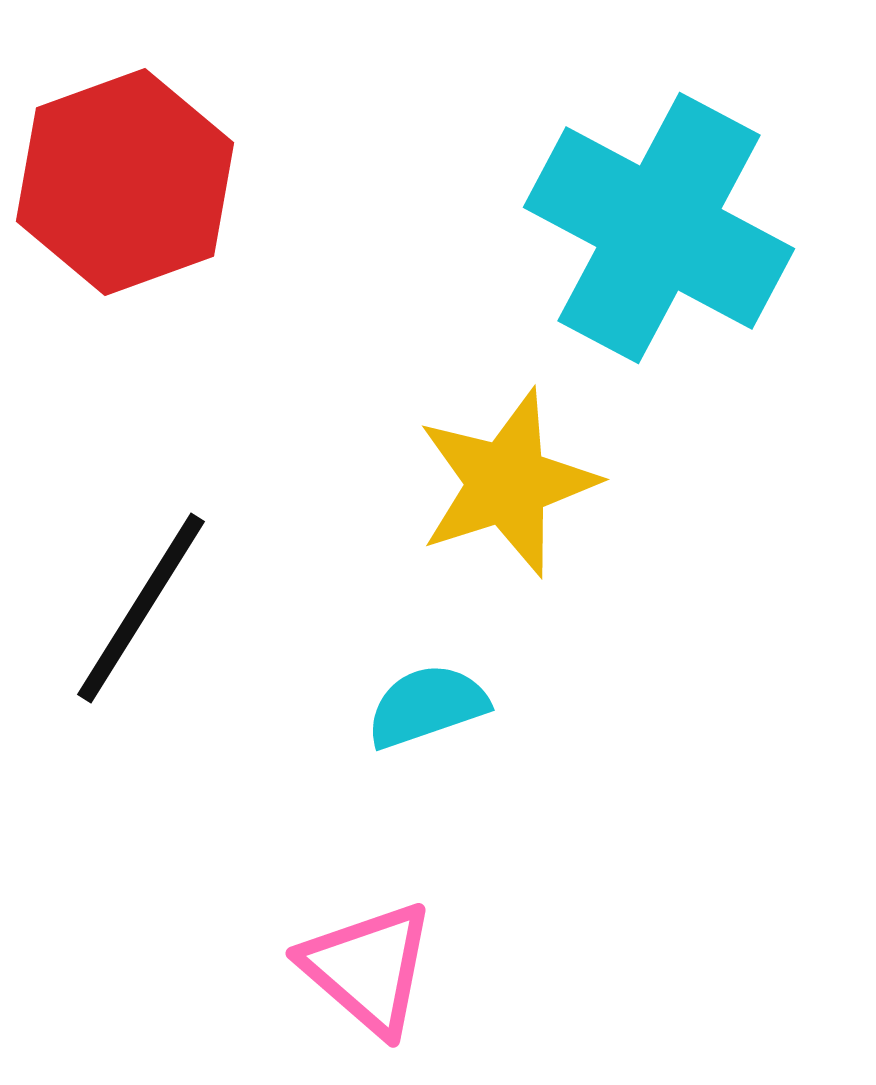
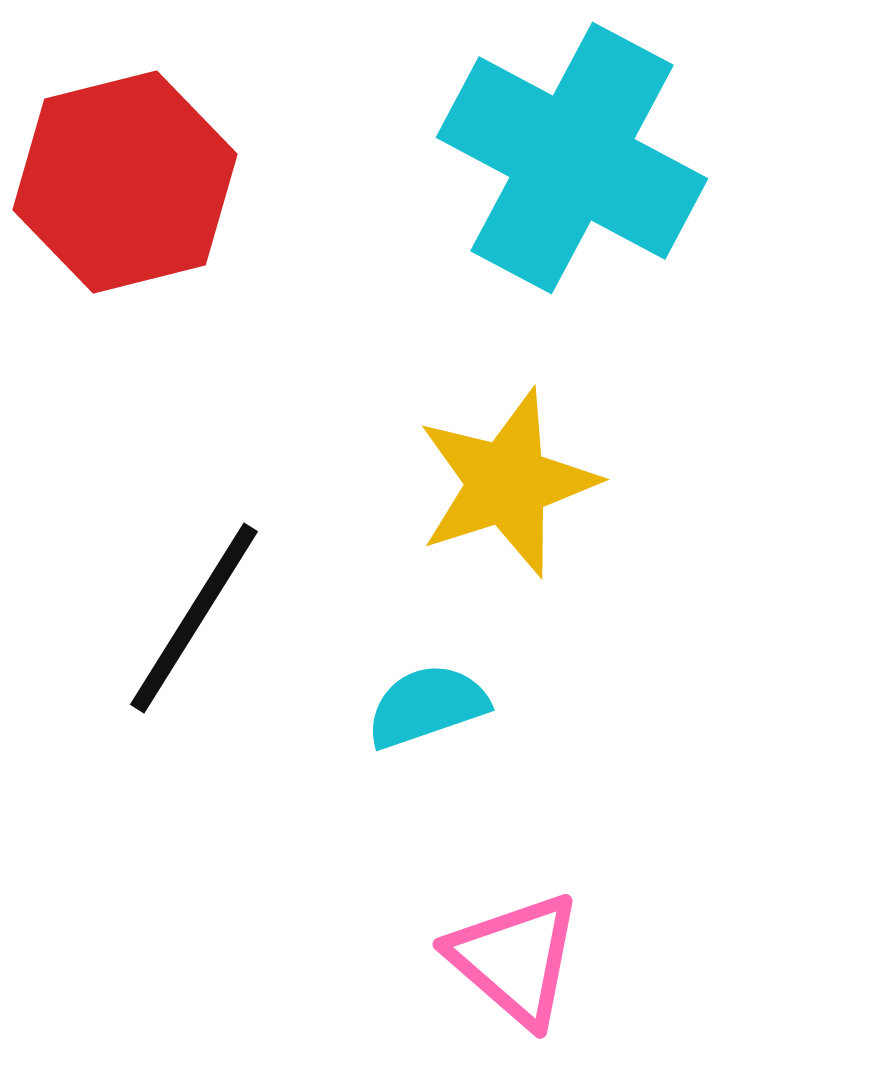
red hexagon: rotated 6 degrees clockwise
cyan cross: moved 87 px left, 70 px up
black line: moved 53 px right, 10 px down
pink triangle: moved 147 px right, 9 px up
